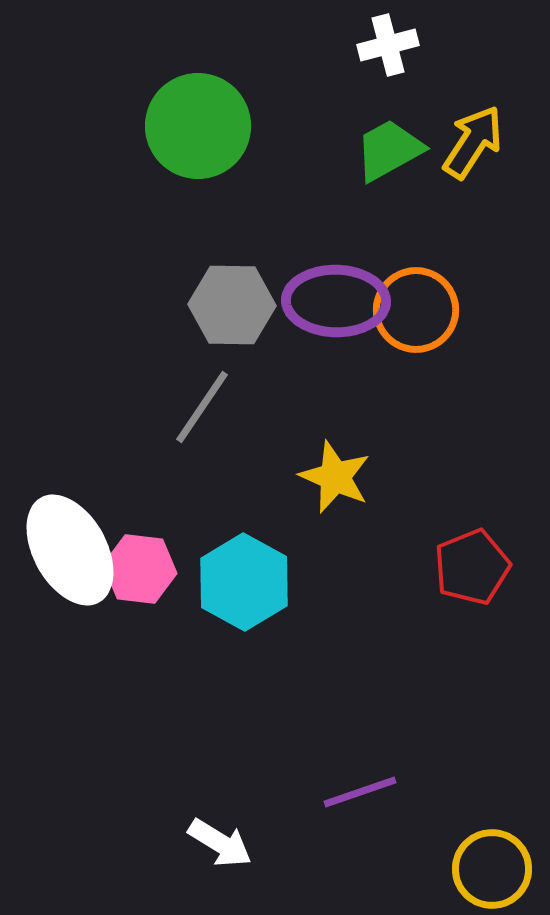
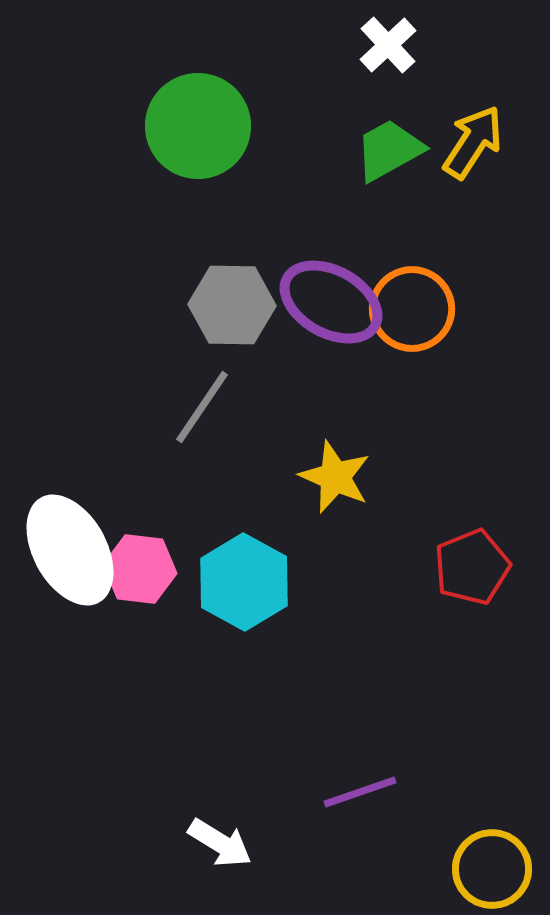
white cross: rotated 28 degrees counterclockwise
purple ellipse: moved 5 px left, 1 px down; rotated 28 degrees clockwise
orange circle: moved 4 px left, 1 px up
